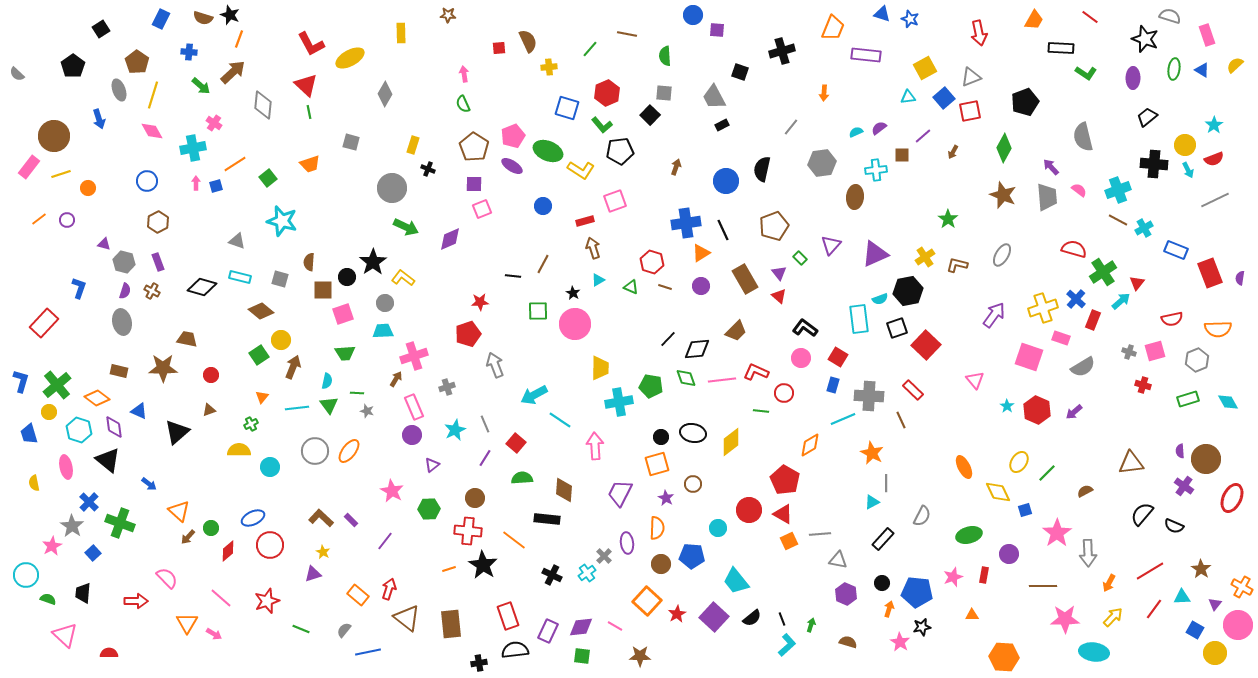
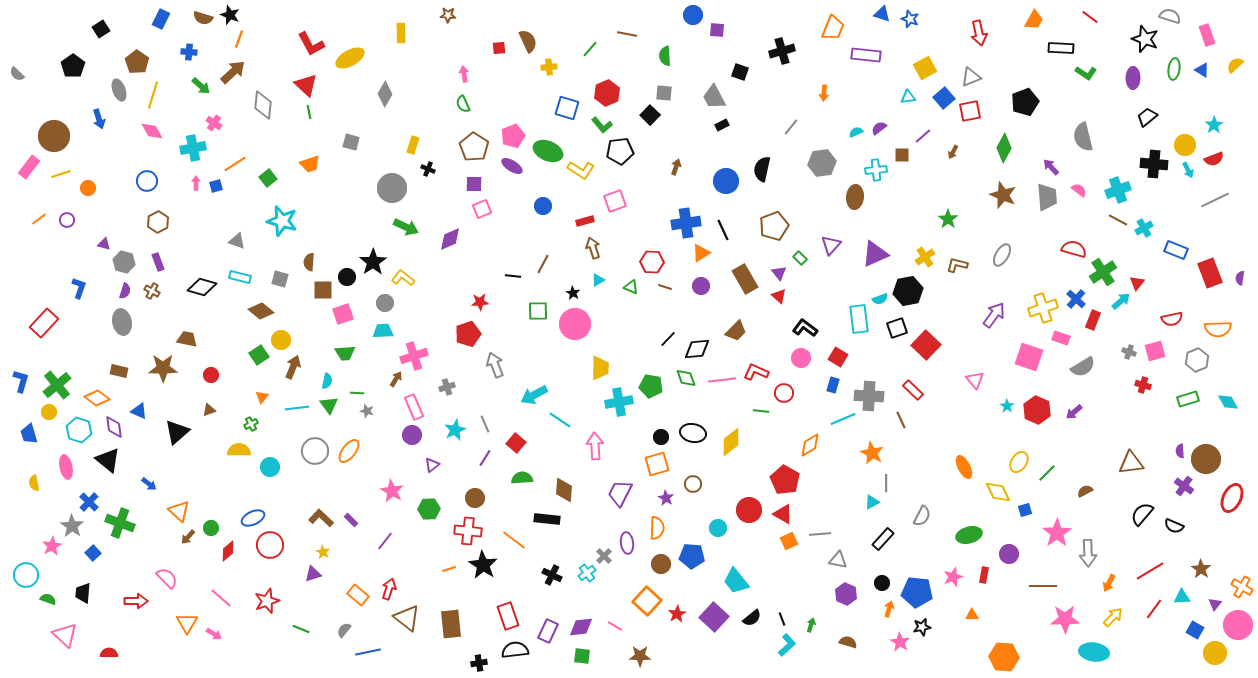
red hexagon at (652, 262): rotated 15 degrees counterclockwise
